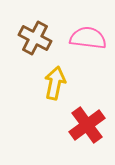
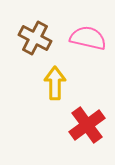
pink semicircle: rotated 6 degrees clockwise
yellow arrow: rotated 12 degrees counterclockwise
